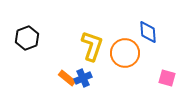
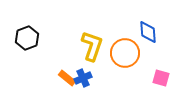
pink square: moved 6 px left
